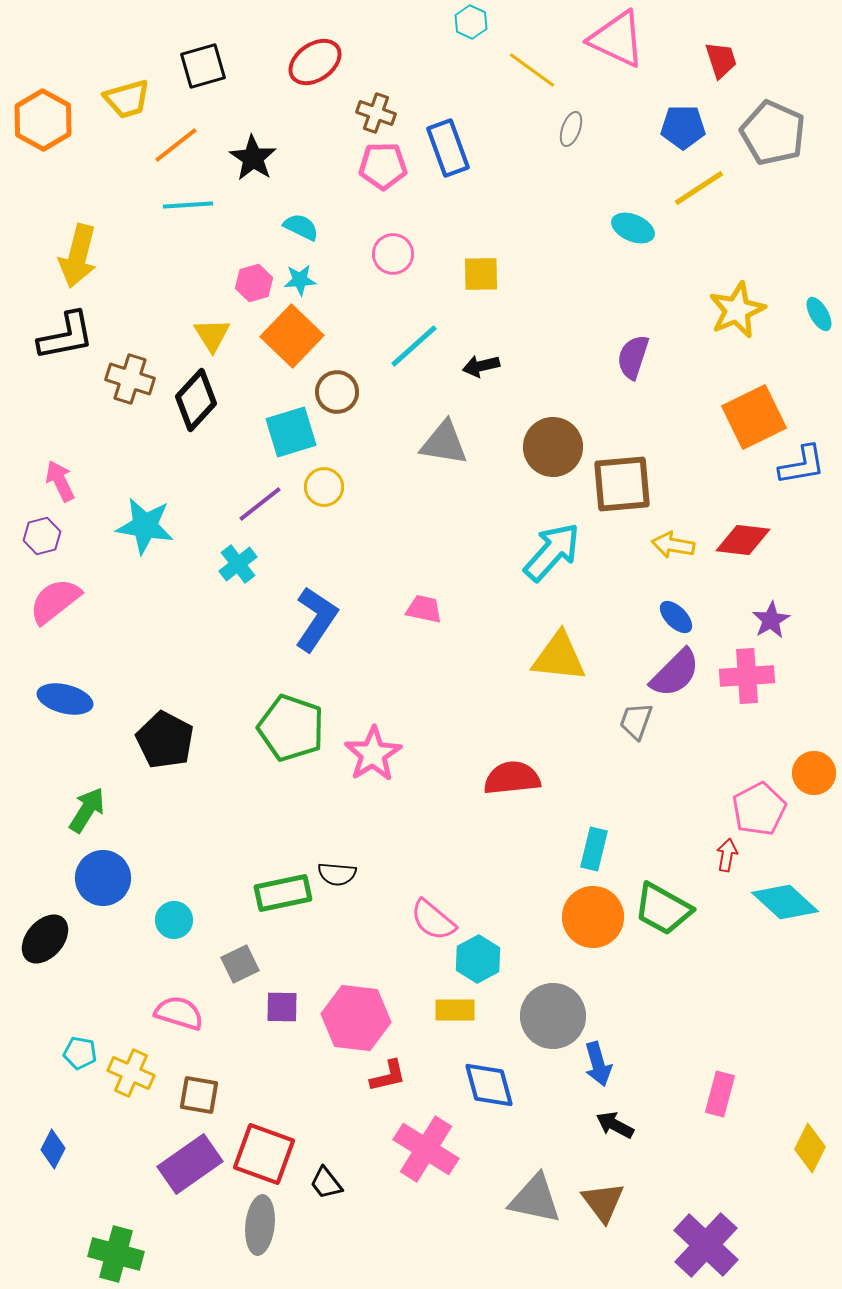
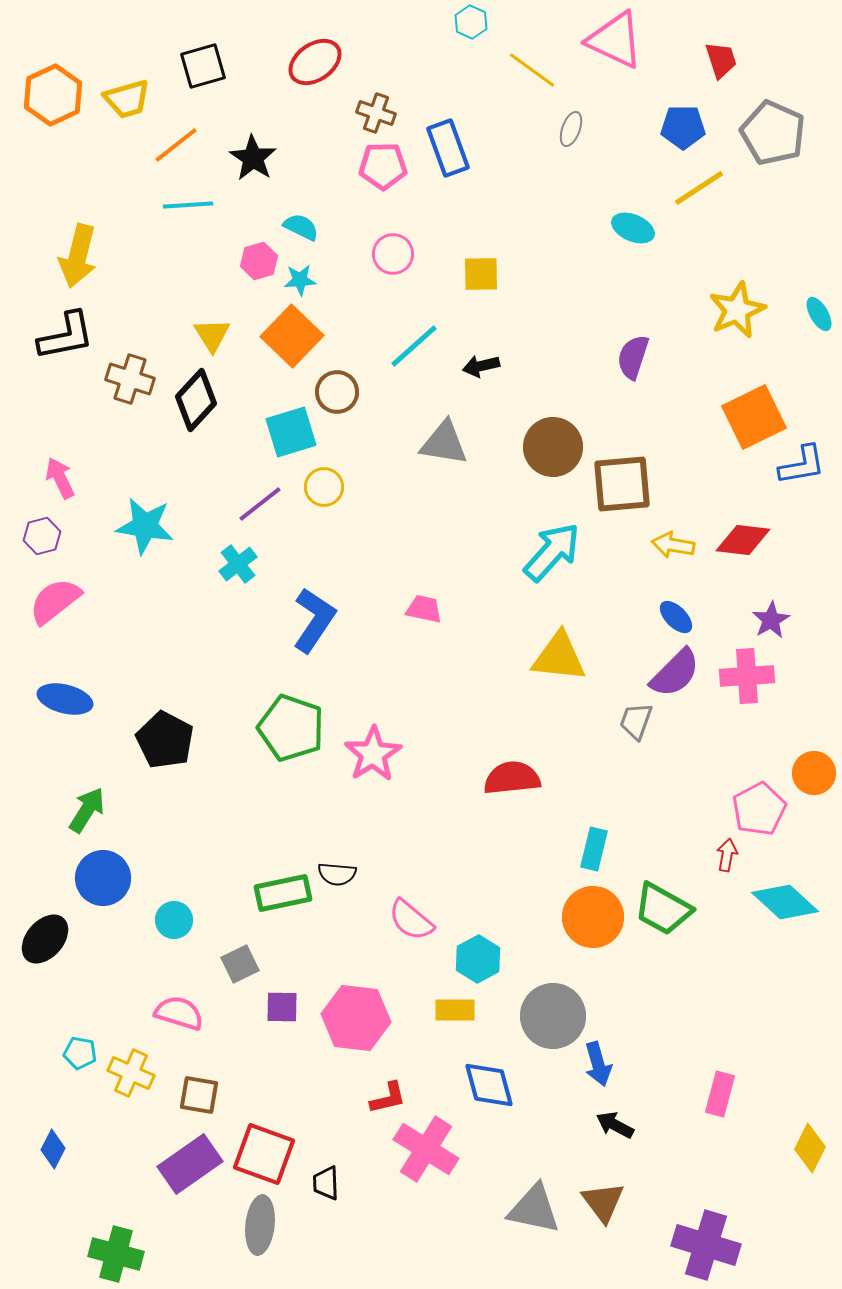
pink triangle at (617, 39): moved 2 px left, 1 px down
orange hexagon at (43, 120): moved 10 px right, 25 px up; rotated 6 degrees clockwise
pink hexagon at (254, 283): moved 5 px right, 22 px up
pink arrow at (60, 481): moved 3 px up
blue L-shape at (316, 619): moved 2 px left, 1 px down
pink semicircle at (433, 920): moved 22 px left
red L-shape at (388, 1076): moved 22 px down
black trapezoid at (326, 1183): rotated 36 degrees clockwise
gray triangle at (535, 1199): moved 1 px left, 10 px down
purple cross at (706, 1245): rotated 26 degrees counterclockwise
